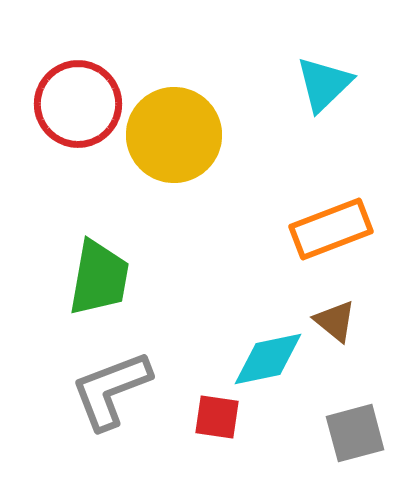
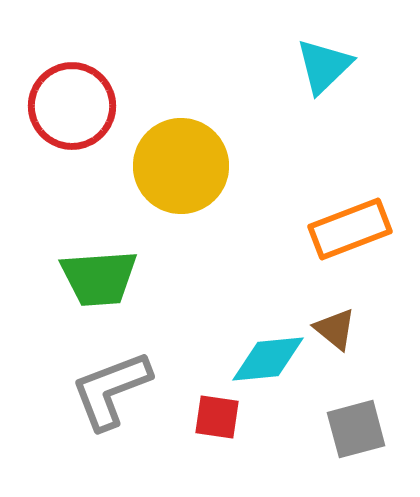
cyan triangle: moved 18 px up
red circle: moved 6 px left, 2 px down
yellow circle: moved 7 px right, 31 px down
orange rectangle: moved 19 px right
green trapezoid: rotated 76 degrees clockwise
brown triangle: moved 8 px down
cyan diamond: rotated 6 degrees clockwise
gray square: moved 1 px right, 4 px up
